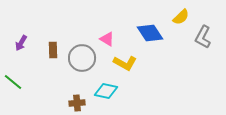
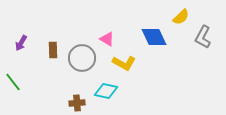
blue diamond: moved 4 px right, 4 px down; rotated 8 degrees clockwise
yellow L-shape: moved 1 px left
green line: rotated 12 degrees clockwise
